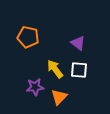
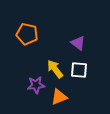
orange pentagon: moved 1 px left, 3 px up
purple star: moved 1 px right, 2 px up
orange triangle: rotated 24 degrees clockwise
